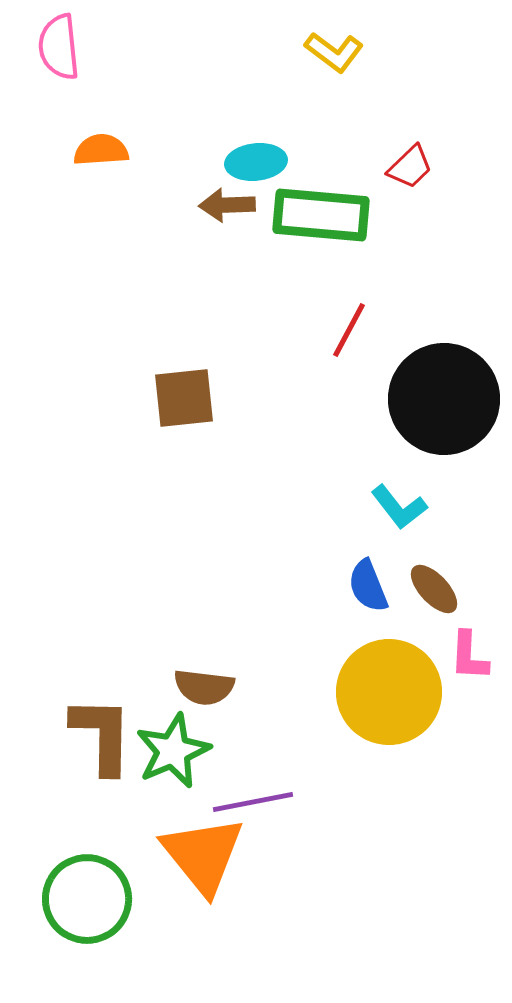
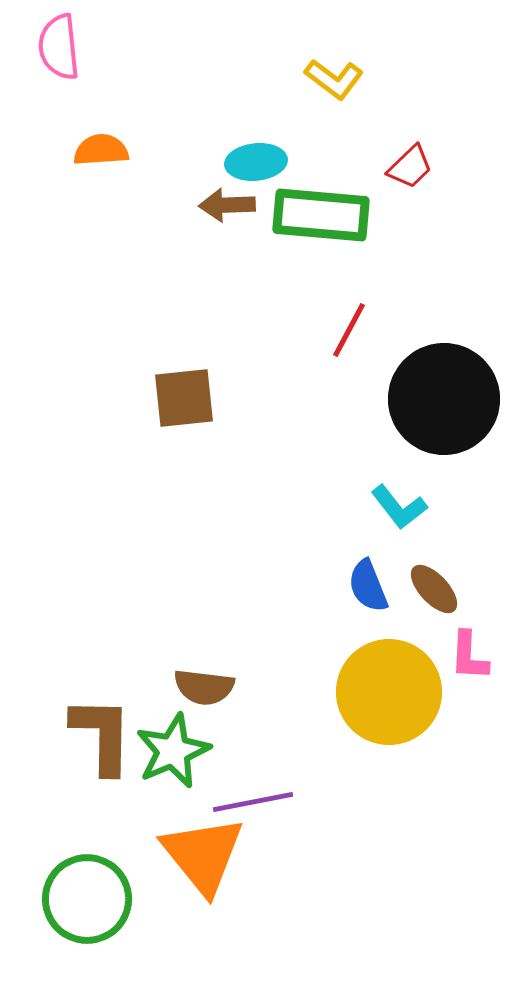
yellow L-shape: moved 27 px down
